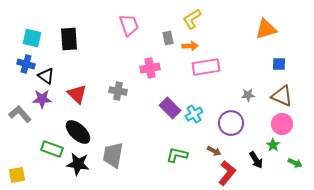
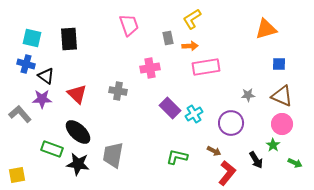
green L-shape: moved 2 px down
